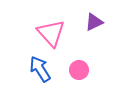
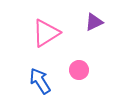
pink triangle: moved 5 px left; rotated 40 degrees clockwise
blue arrow: moved 12 px down
